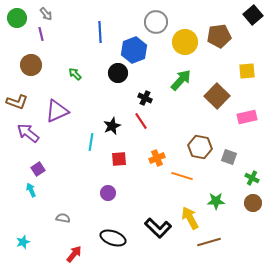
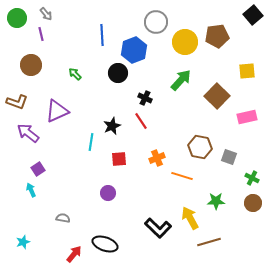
blue line at (100, 32): moved 2 px right, 3 px down
brown pentagon at (219, 36): moved 2 px left
black ellipse at (113, 238): moved 8 px left, 6 px down
